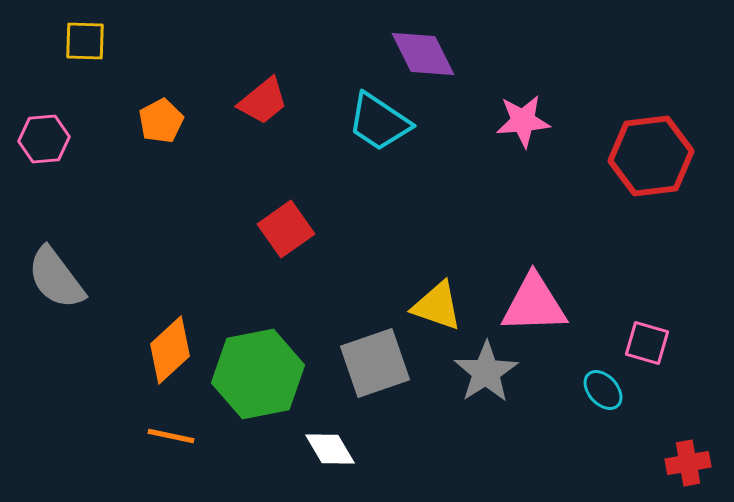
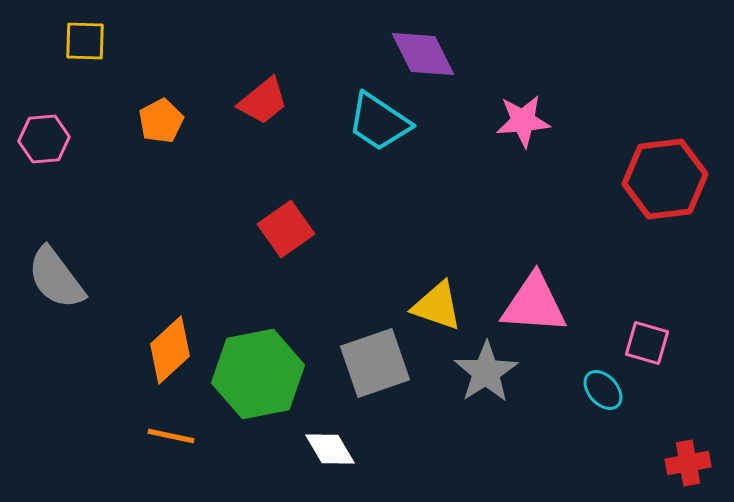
red hexagon: moved 14 px right, 23 px down
pink triangle: rotated 6 degrees clockwise
